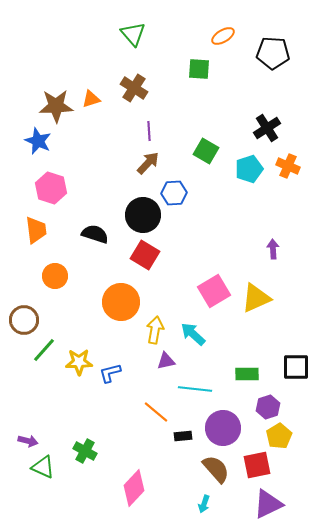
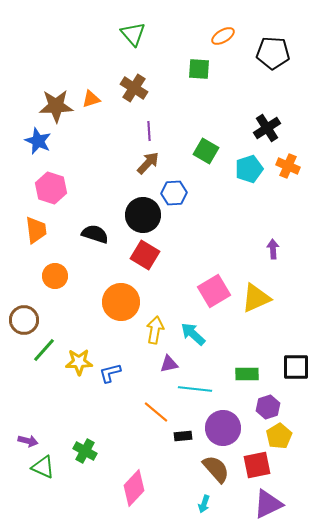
purple triangle at (166, 361): moved 3 px right, 3 px down
